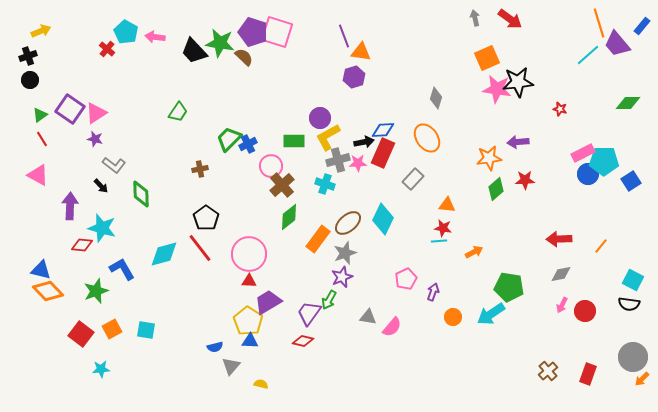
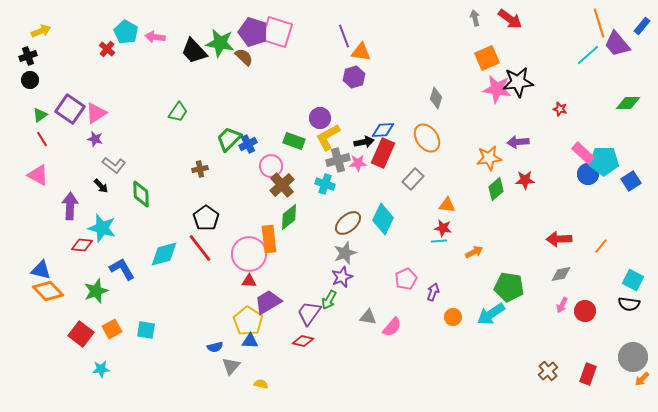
green rectangle at (294, 141): rotated 20 degrees clockwise
pink rectangle at (583, 153): rotated 70 degrees clockwise
orange rectangle at (318, 239): moved 49 px left; rotated 44 degrees counterclockwise
